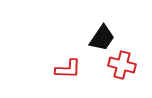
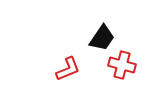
red L-shape: rotated 24 degrees counterclockwise
